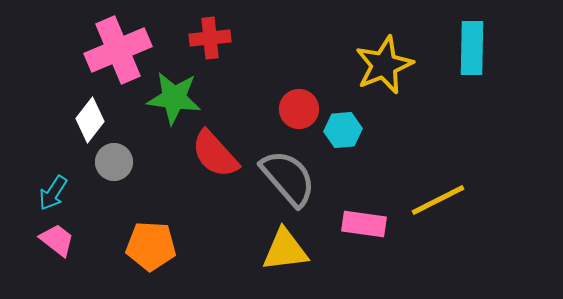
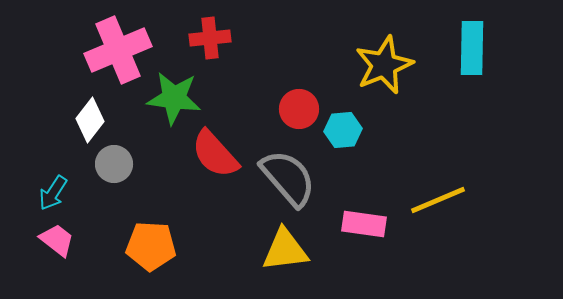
gray circle: moved 2 px down
yellow line: rotated 4 degrees clockwise
